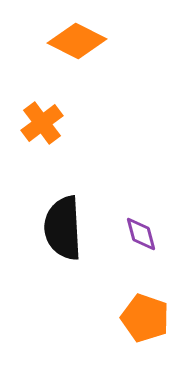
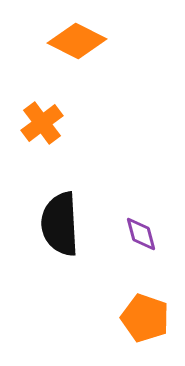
black semicircle: moved 3 px left, 4 px up
